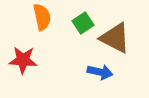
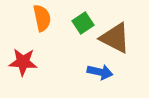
orange semicircle: moved 1 px down
red star: moved 2 px down
